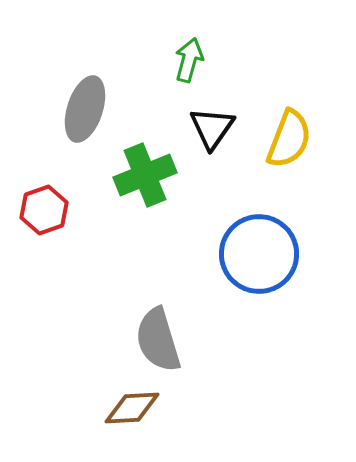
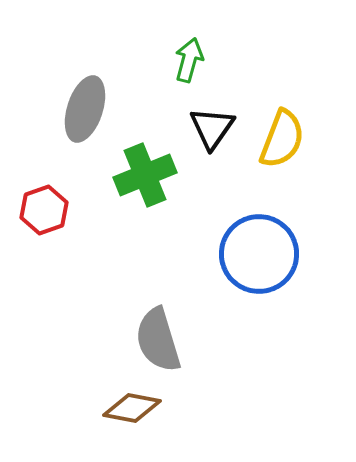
yellow semicircle: moved 7 px left
brown diamond: rotated 14 degrees clockwise
